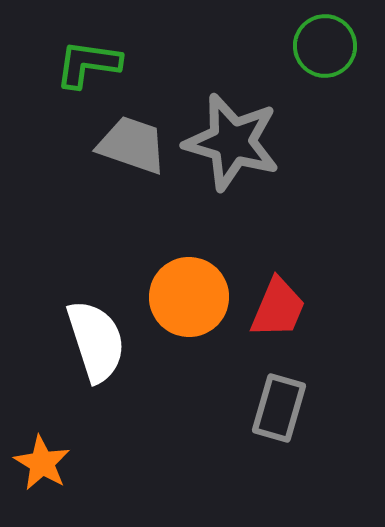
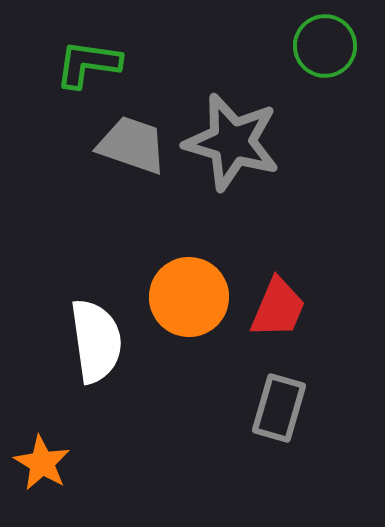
white semicircle: rotated 10 degrees clockwise
